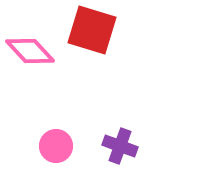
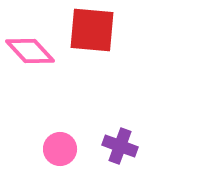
red square: rotated 12 degrees counterclockwise
pink circle: moved 4 px right, 3 px down
